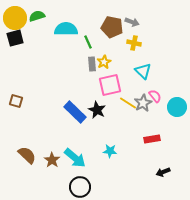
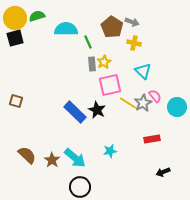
brown pentagon: rotated 20 degrees clockwise
cyan star: rotated 16 degrees counterclockwise
